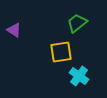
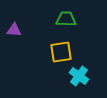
green trapezoid: moved 11 px left, 4 px up; rotated 40 degrees clockwise
purple triangle: rotated 28 degrees counterclockwise
